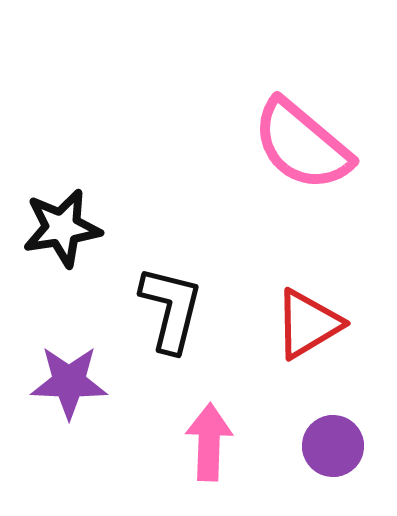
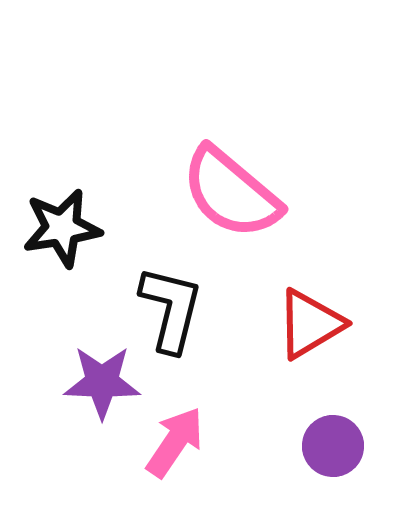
pink semicircle: moved 71 px left, 48 px down
red triangle: moved 2 px right
purple star: moved 33 px right
pink arrow: moved 34 px left; rotated 32 degrees clockwise
